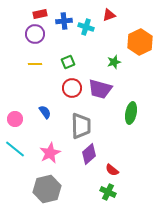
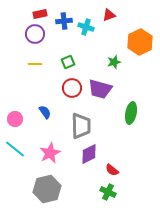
purple diamond: rotated 15 degrees clockwise
